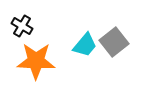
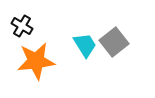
cyan trapezoid: rotated 72 degrees counterclockwise
orange star: rotated 9 degrees counterclockwise
